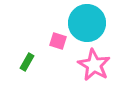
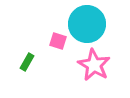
cyan circle: moved 1 px down
